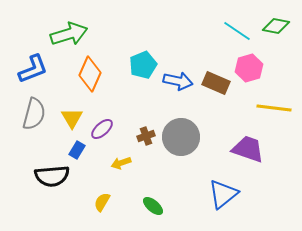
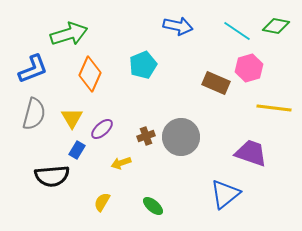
blue arrow: moved 55 px up
purple trapezoid: moved 3 px right, 4 px down
blue triangle: moved 2 px right
